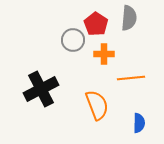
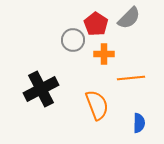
gray semicircle: rotated 40 degrees clockwise
